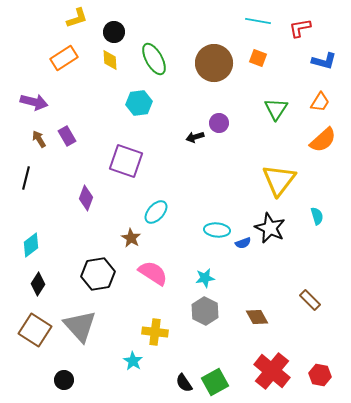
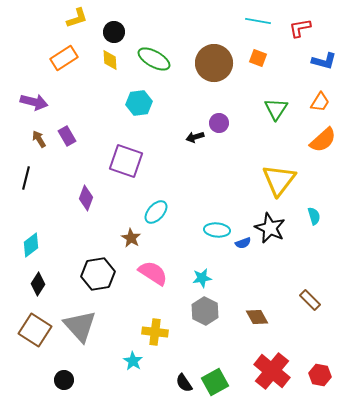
green ellipse at (154, 59): rotated 32 degrees counterclockwise
cyan semicircle at (317, 216): moved 3 px left
cyan star at (205, 278): moved 3 px left
